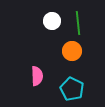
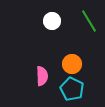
green line: moved 11 px right, 2 px up; rotated 25 degrees counterclockwise
orange circle: moved 13 px down
pink semicircle: moved 5 px right
